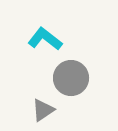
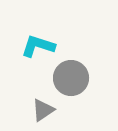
cyan L-shape: moved 7 px left, 7 px down; rotated 20 degrees counterclockwise
